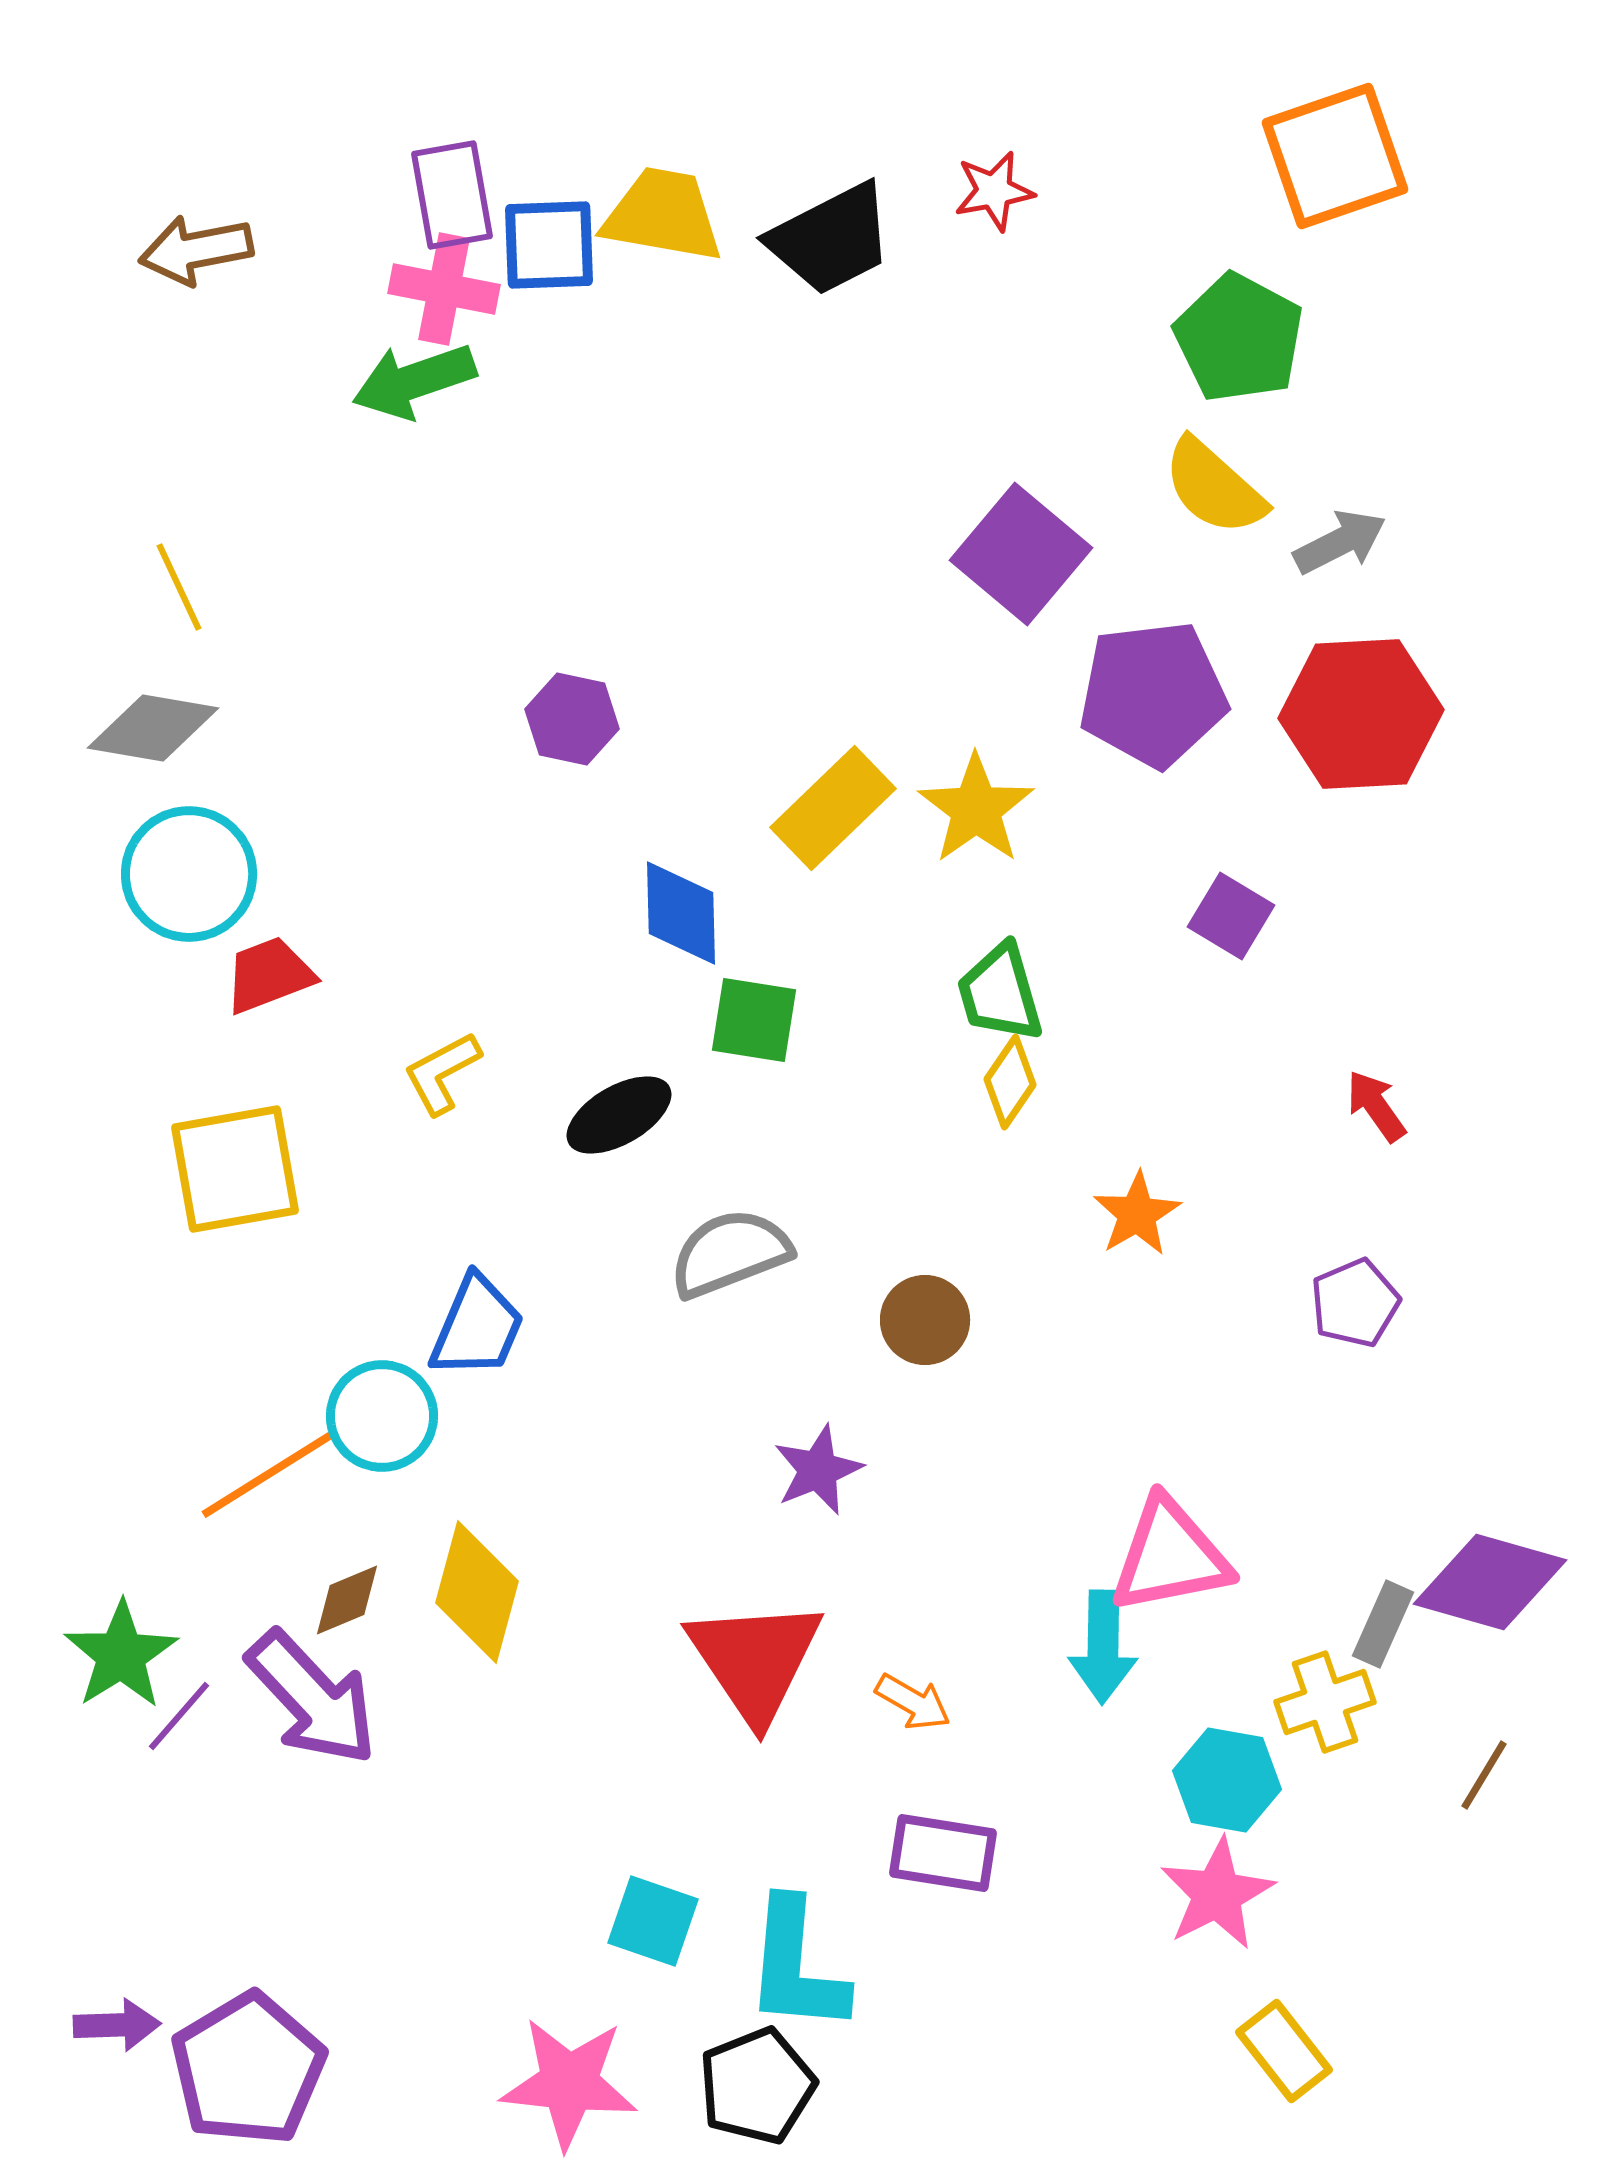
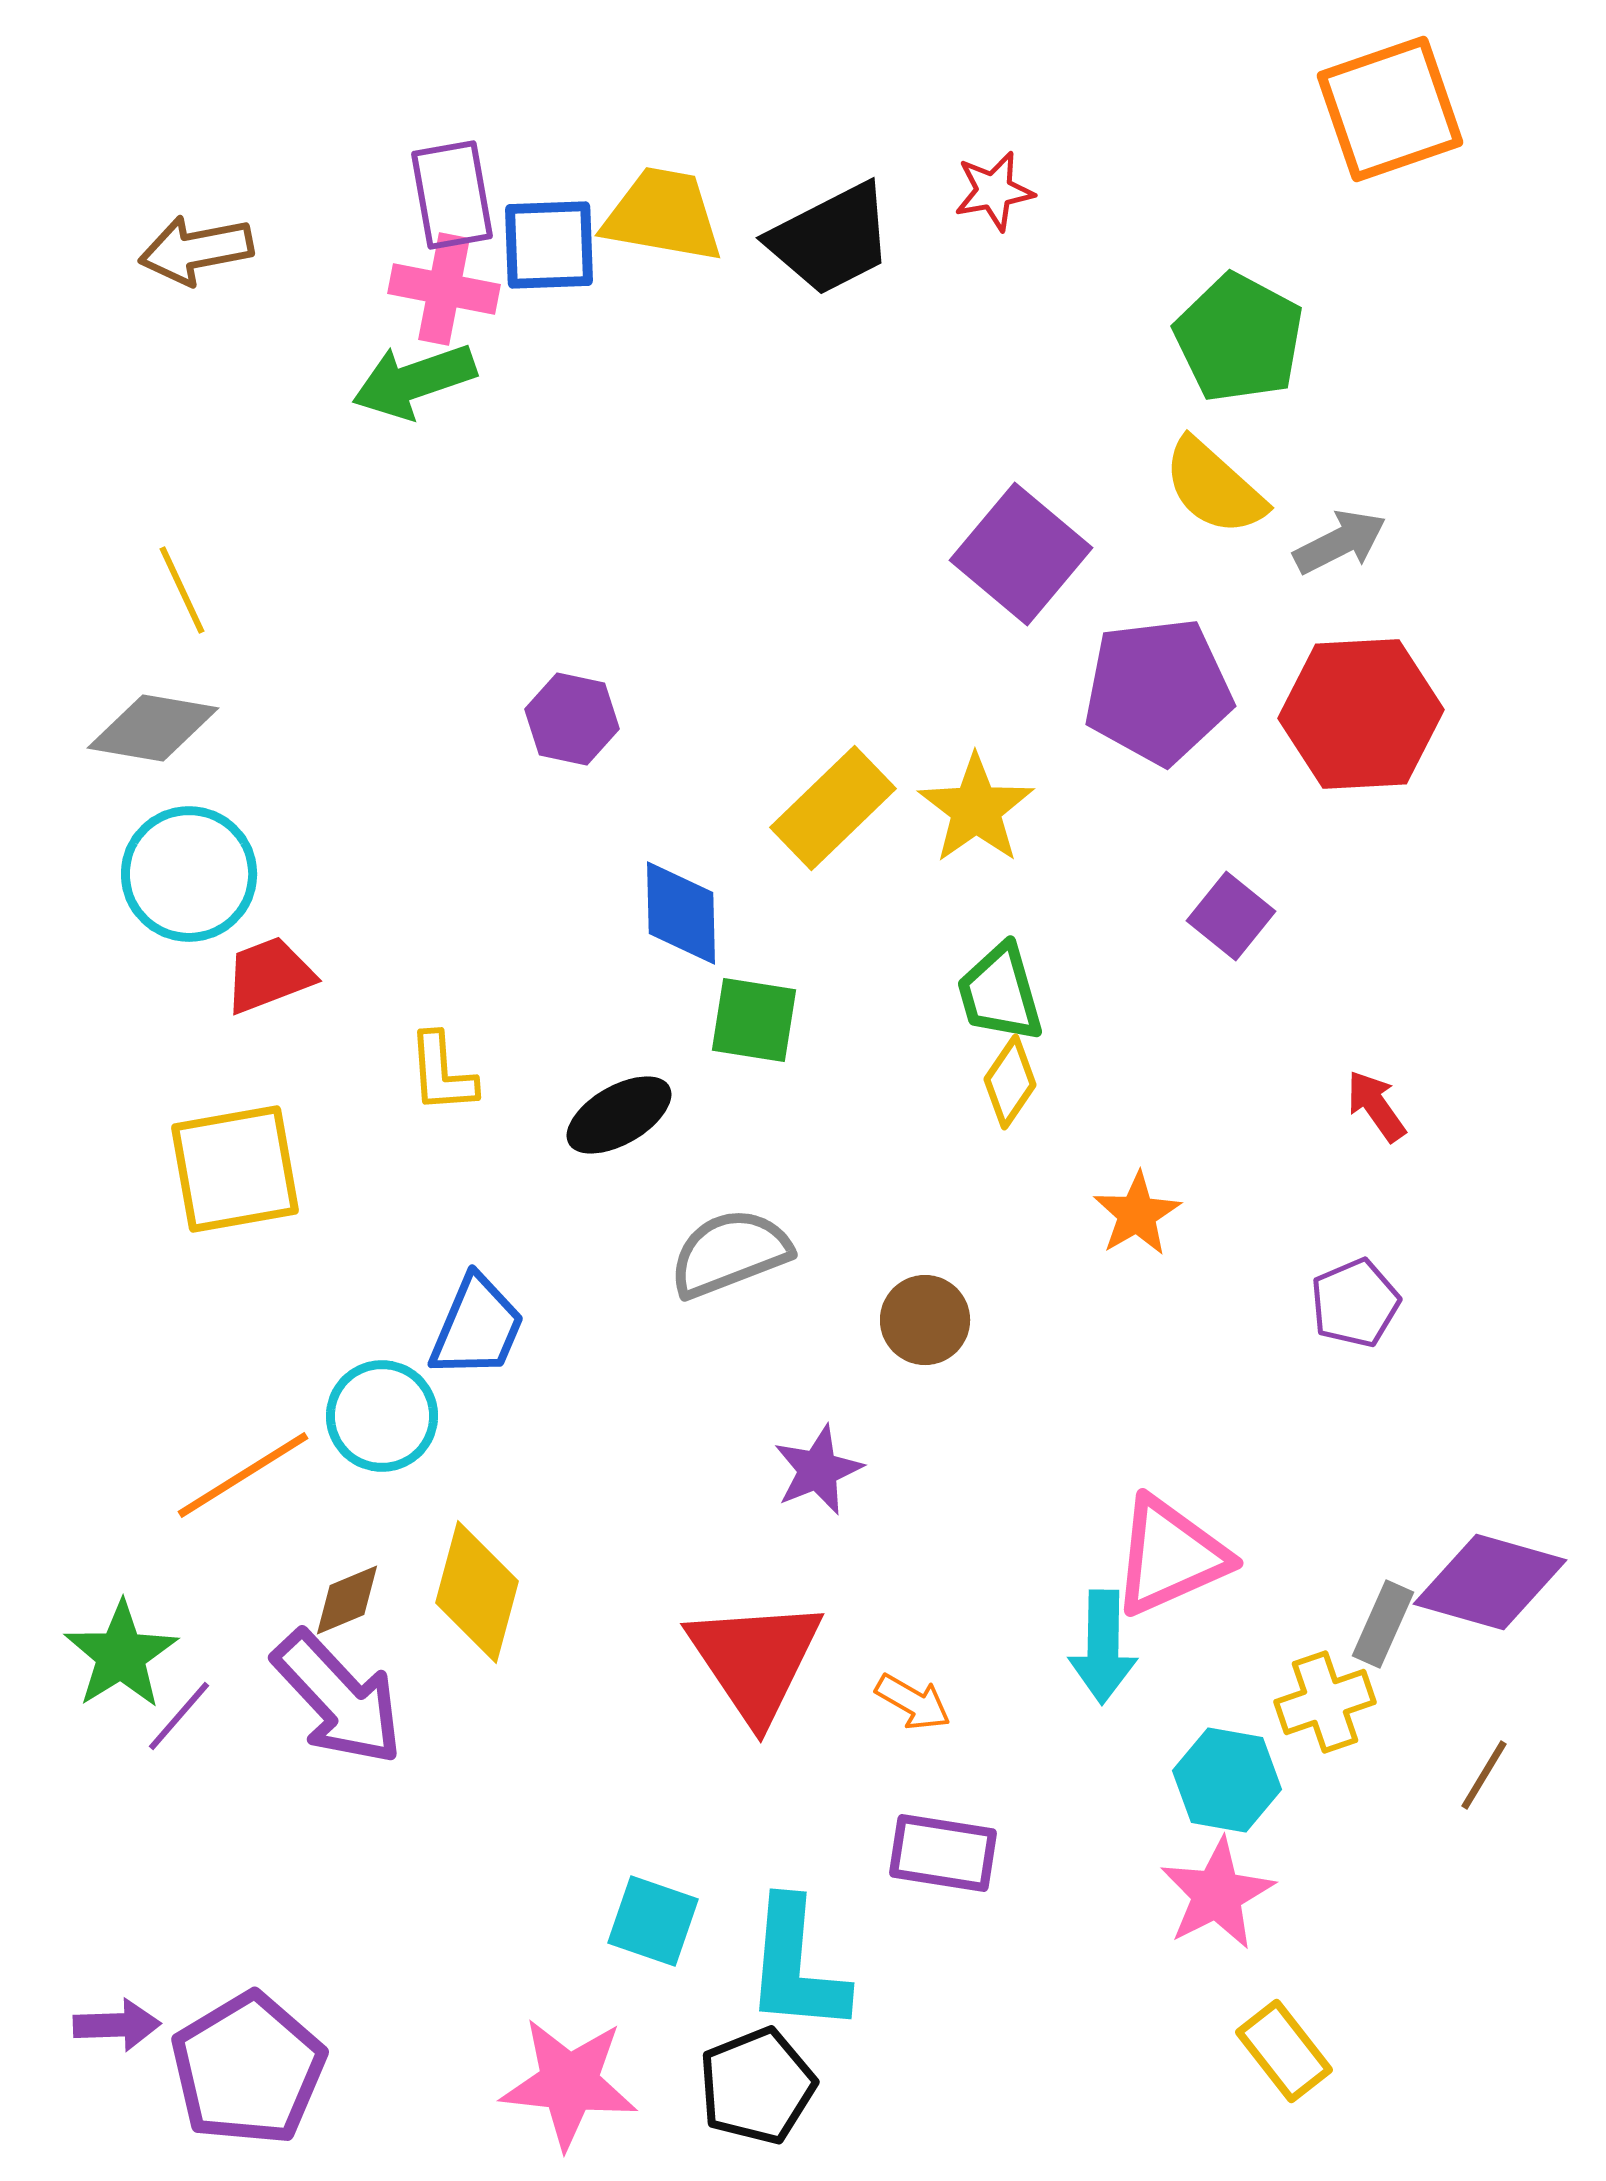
orange square at (1335, 156): moved 55 px right, 47 px up
yellow line at (179, 587): moved 3 px right, 3 px down
purple pentagon at (1153, 694): moved 5 px right, 3 px up
purple square at (1231, 916): rotated 8 degrees clockwise
yellow L-shape at (442, 1073): rotated 66 degrees counterclockwise
orange line at (267, 1475): moved 24 px left
pink triangle at (1170, 1556): rotated 13 degrees counterclockwise
purple arrow at (312, 1698): moved 26 px right
